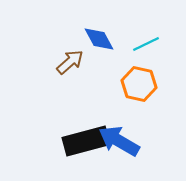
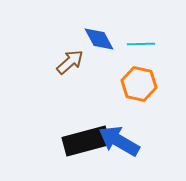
cyan line: moved 5 px left; rotated 24 degrees clockwise
